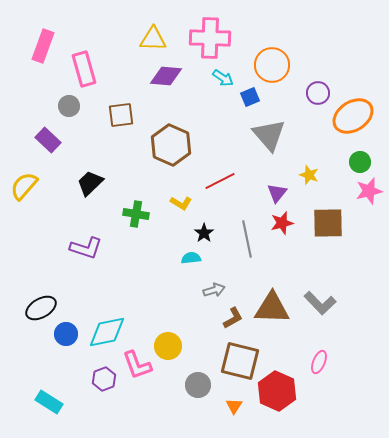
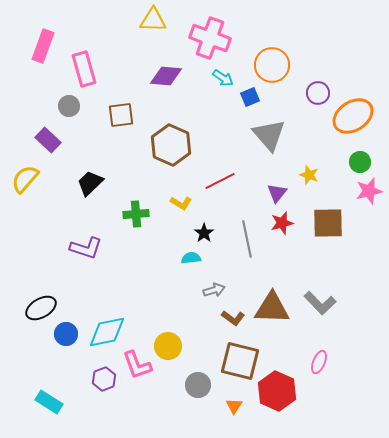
pink cross at (210, 38): rotated 18 degrees clockwise
yellow triangle at (153, 39): moved 19 px up
yellow semicircle at (24, 186): moved 1 px right, 7 px up
green cross at (136, 214): rotated 15 degrees counterclockwise
brown L-shape at (233, 318): rotated 65 degrees clockwise
